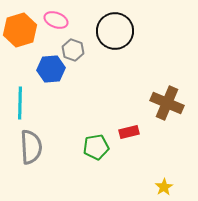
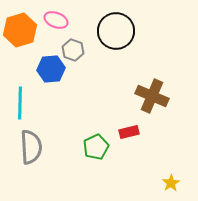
black circle: moved 1 px right
brown cross: moved 15 px left, 7 px up
green pentagon: rotated 15 degrees counterclockwise
yellow star: moved 7 px right, 4 px up
